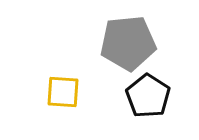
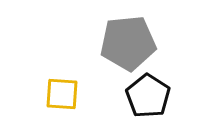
yellow square: moved 1 px left, 2 px down
